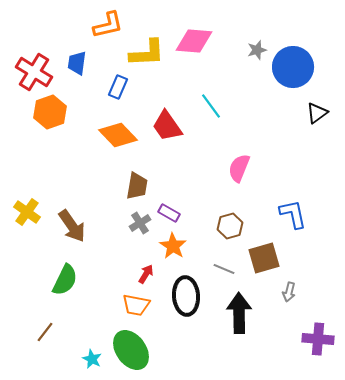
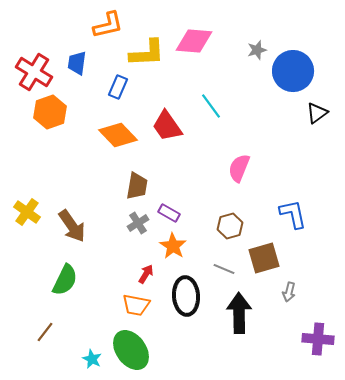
blue circle: moved 4 px down
gray cross: moved 2 px left
